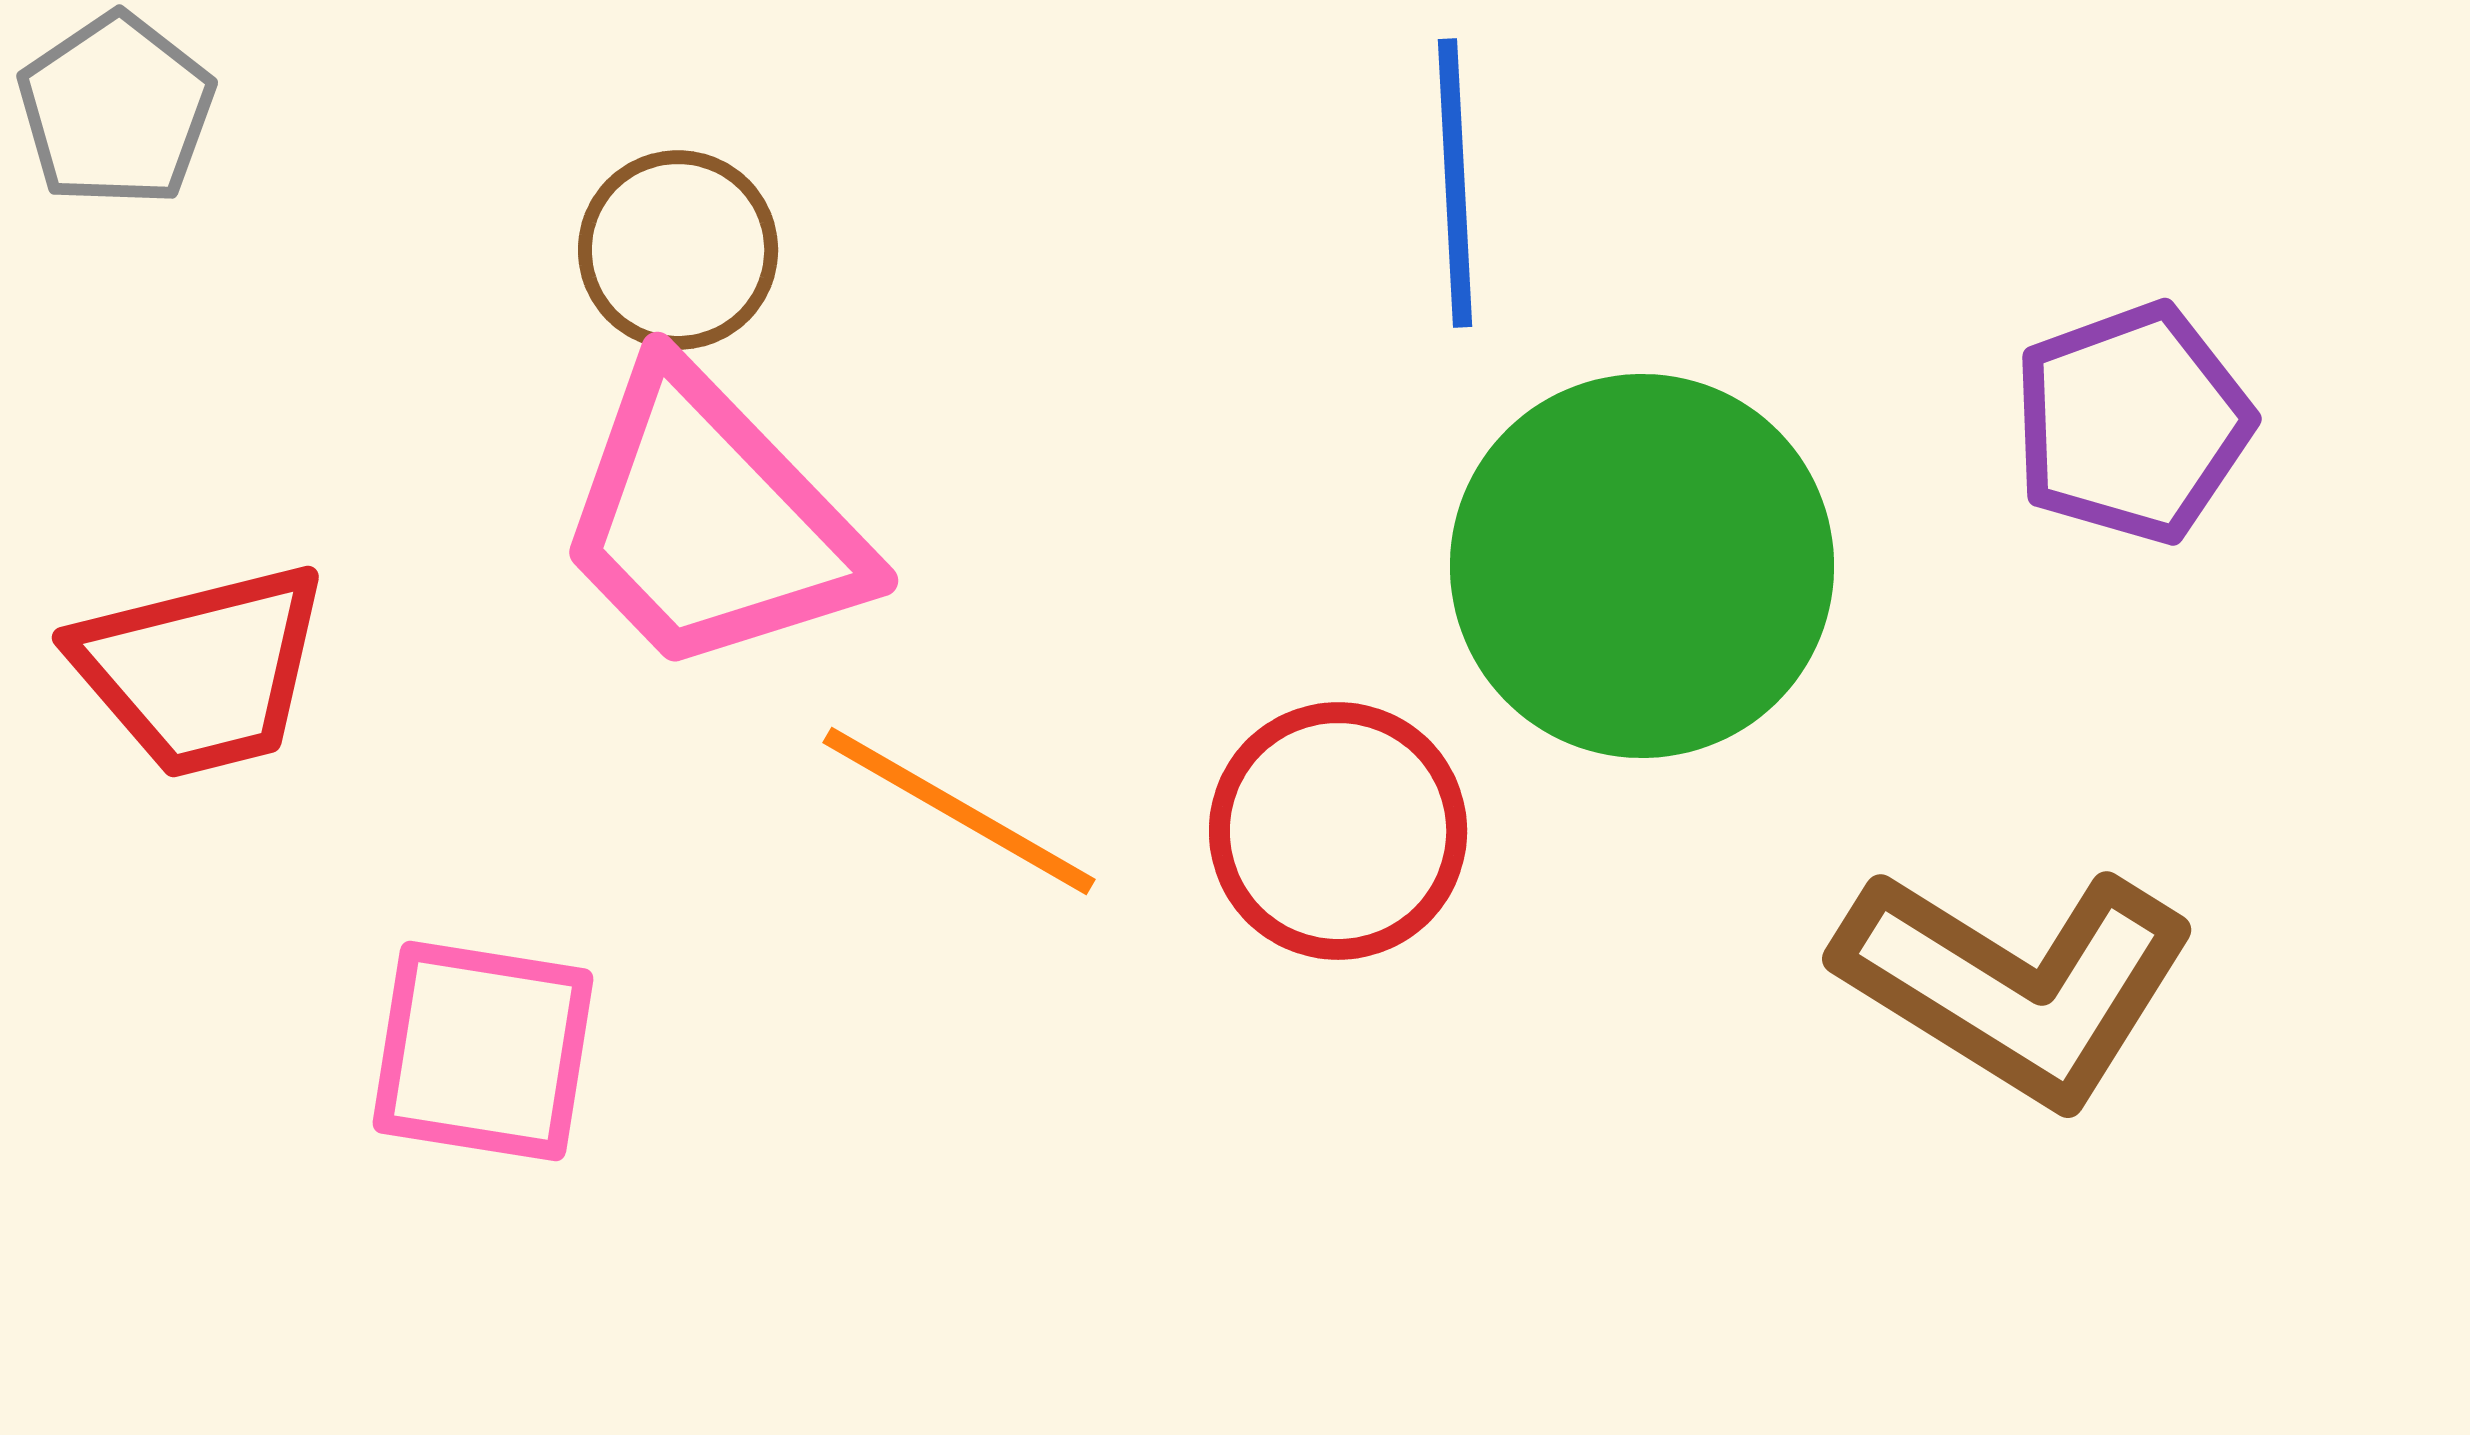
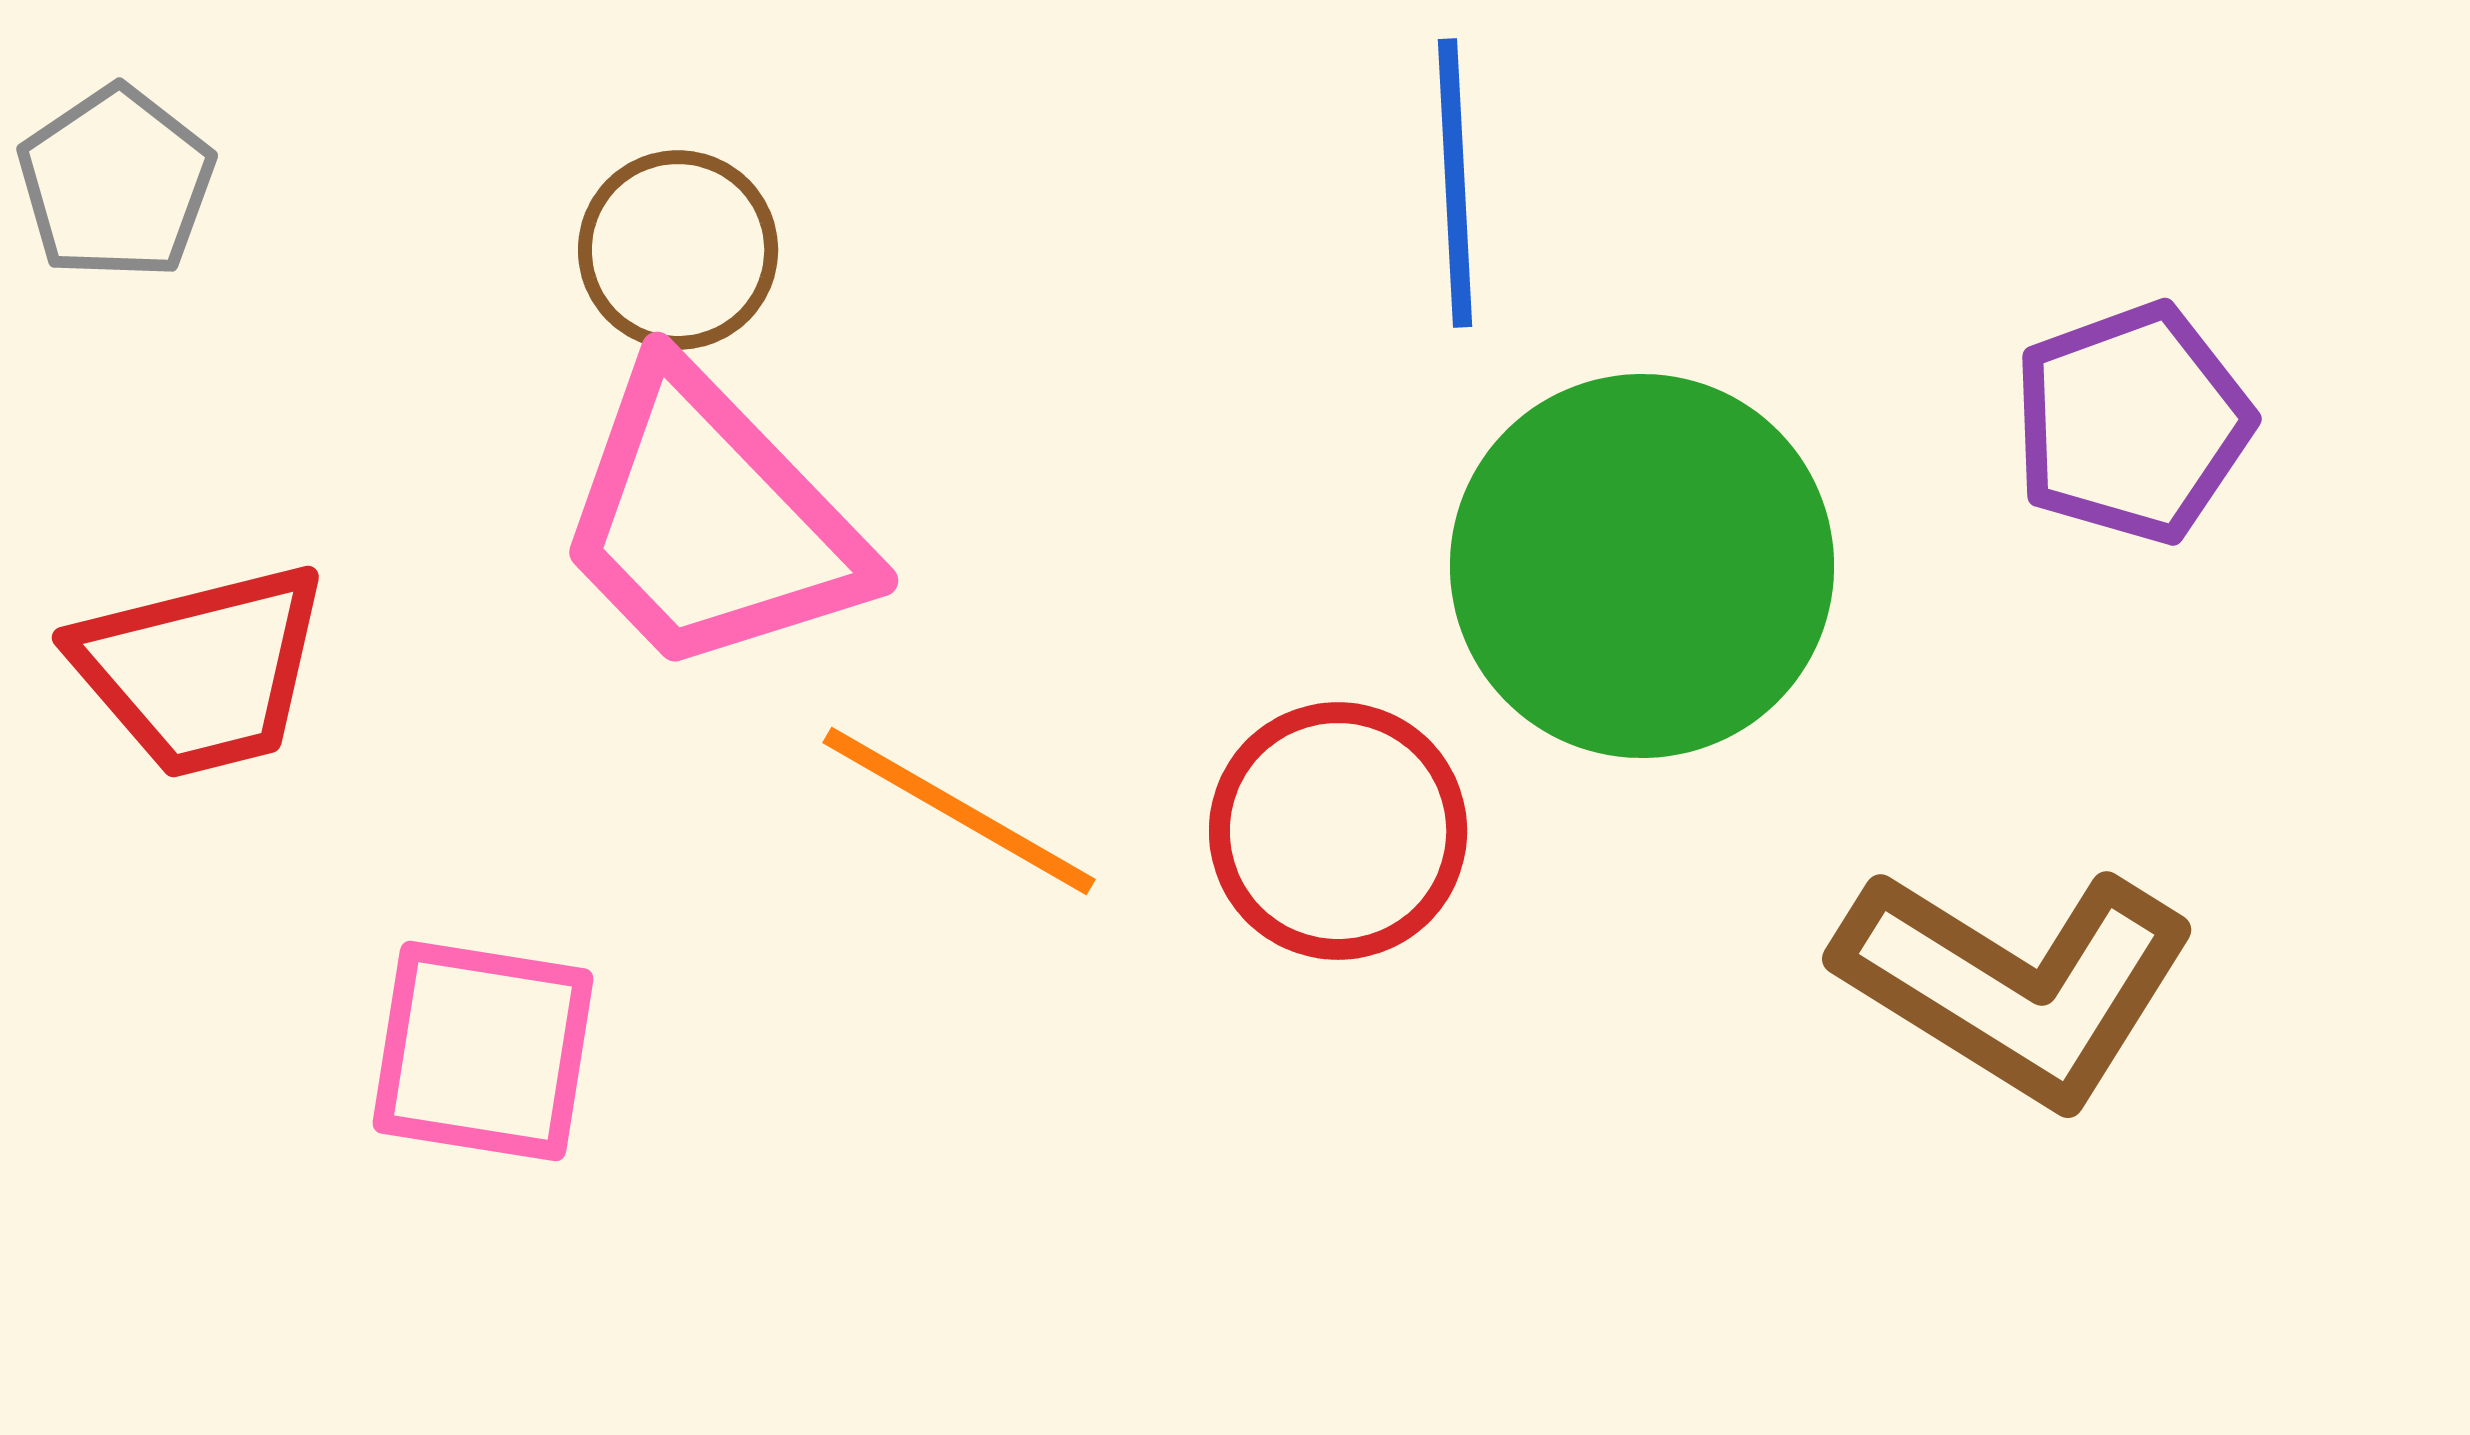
gray pentagon: moved 73 px down
